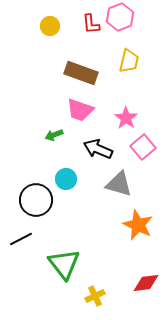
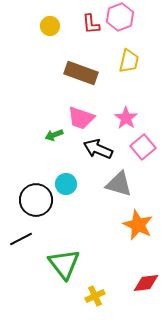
pink trapezoid: moved 1 px right, 8 px down
cyan circle: moved 5 px down
